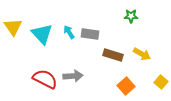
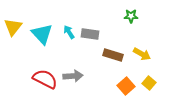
yellow triangle: rotated 12 degrees clockwise
yellow square: moved 12 px left, 1 px down
